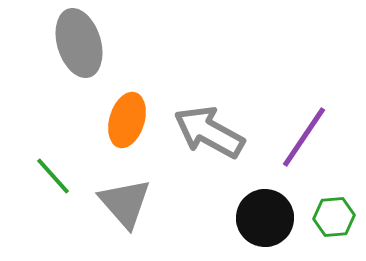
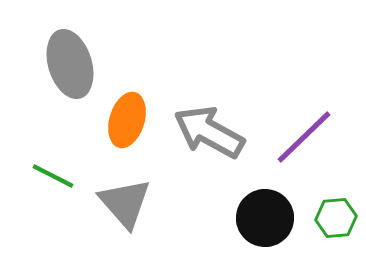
gray ellipse: moved 9 px left, 21 px down
purple line: rotated 12 degrees clockwise
green line: rotated 21 degrees counterclockwise
green hexagon: moved 2 px right, 1 px down
